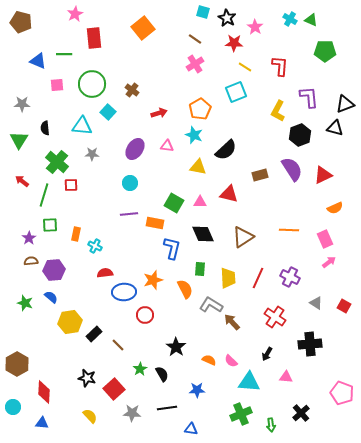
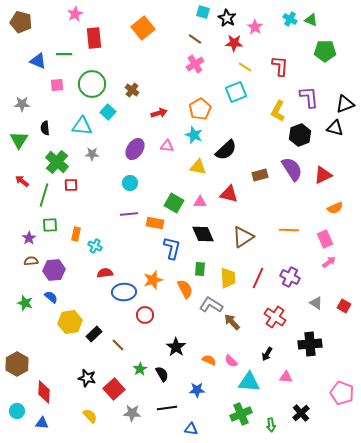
cyan circle at (13, 407): moved 4 px right, 4 px down
